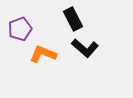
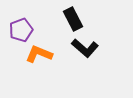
purple pentagon: moved 1 px right, 1 px down
orange L-shape: moved 4 px left
